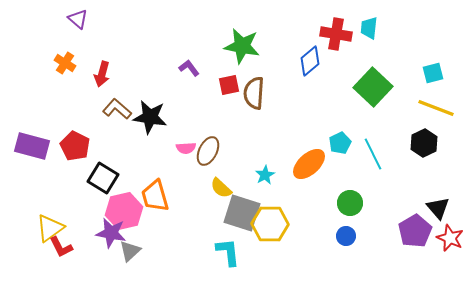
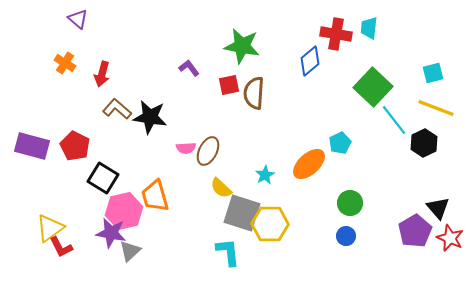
cyan line: moved 21 px right, 34 px up; rotated 12 degrees counterclockwise
